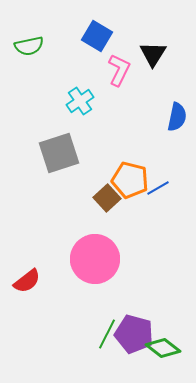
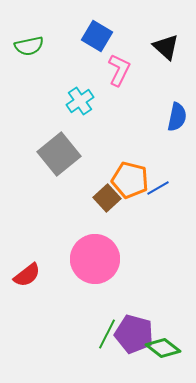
black triangle: moved 13 px right, 7 px up; rotated 20 degrees counterclockwise
gray square: moved 1 px down; rotated 21 degrees counterclockwise
red semicircle: moved 6 px up
